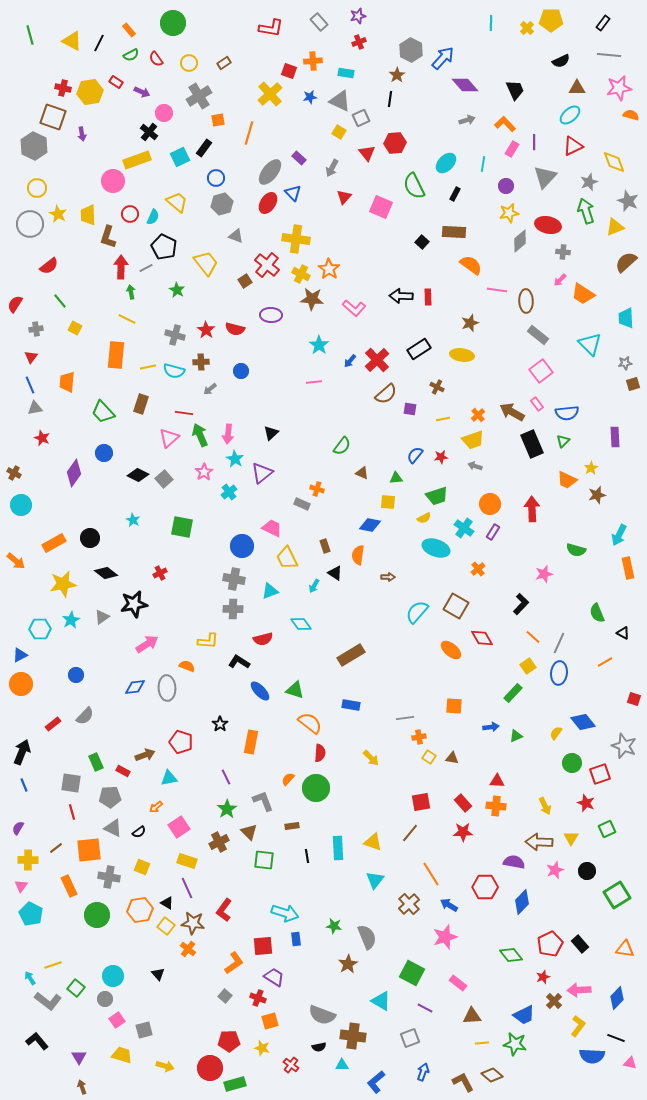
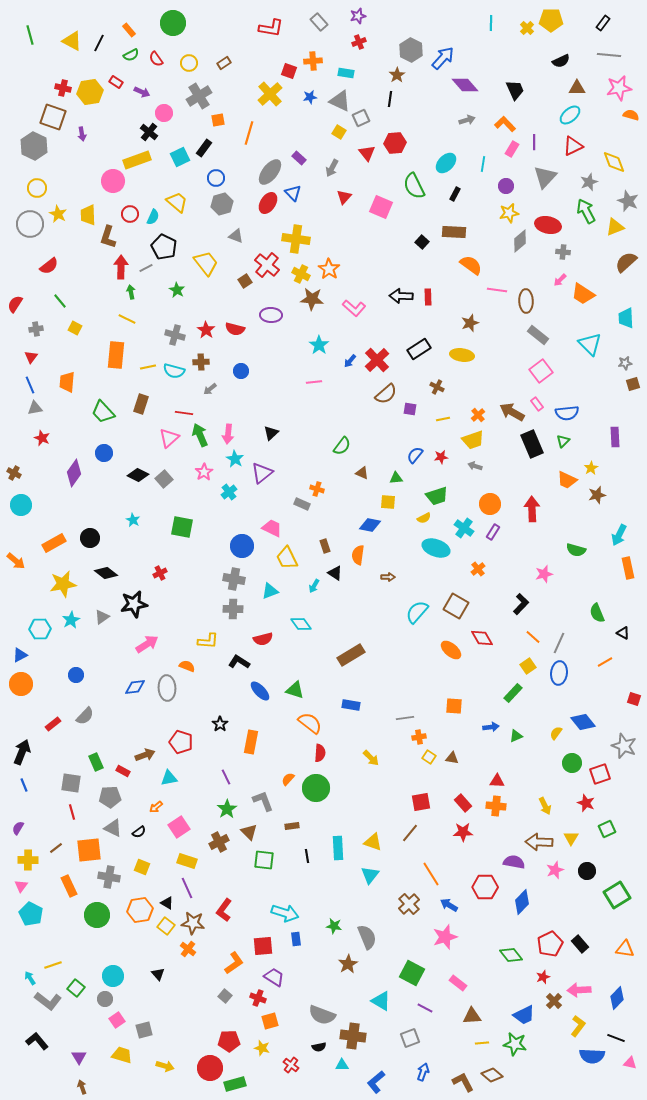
green arrow at (586, 211): rotated 10 degrees counterclockwise
cyan triangle at (375, 880): moved 5 px left, 5 px up
